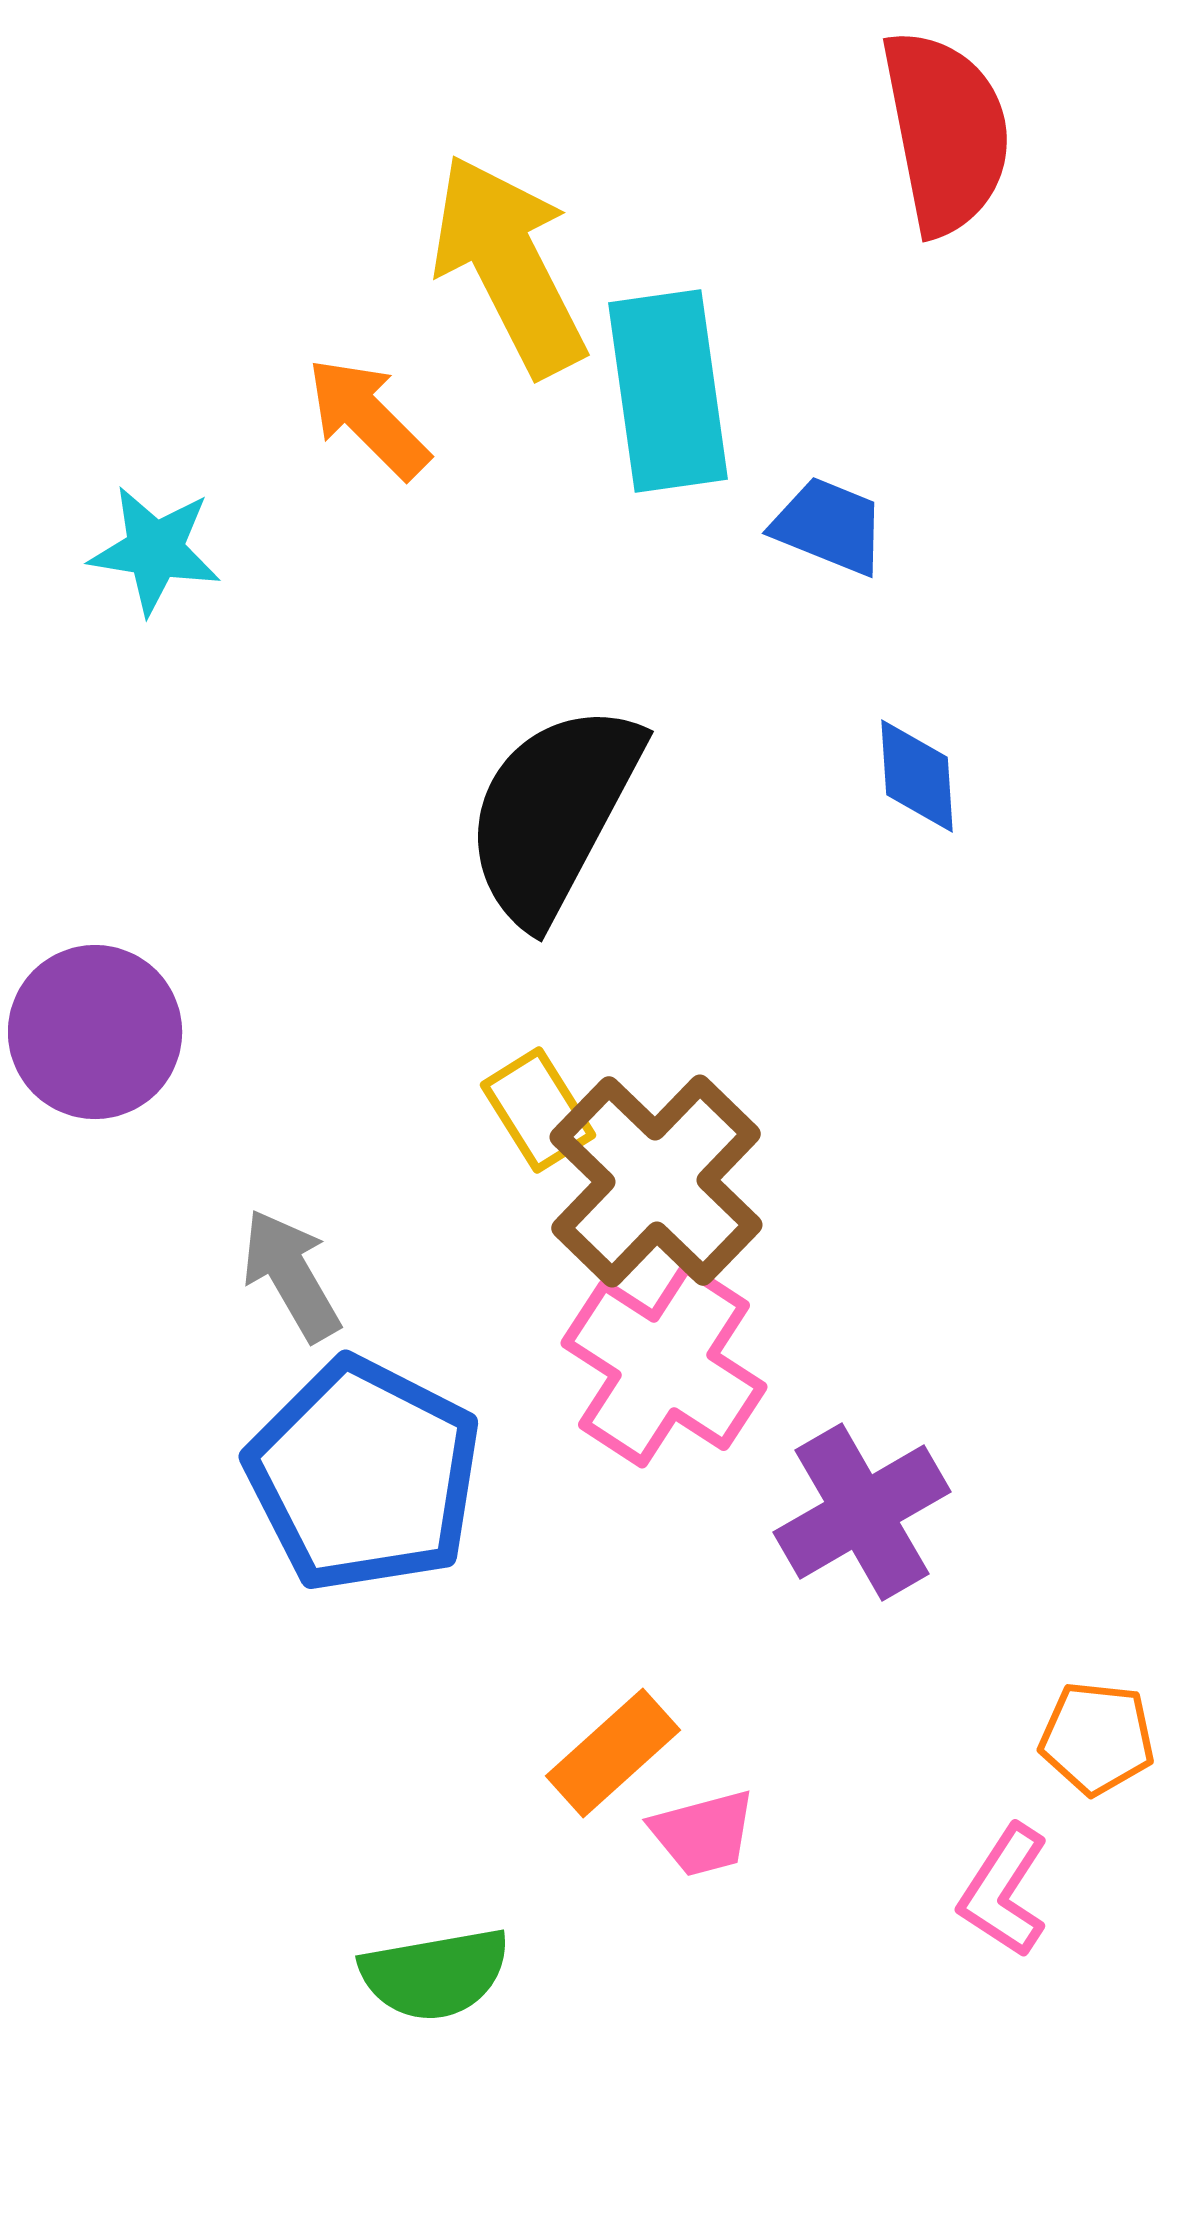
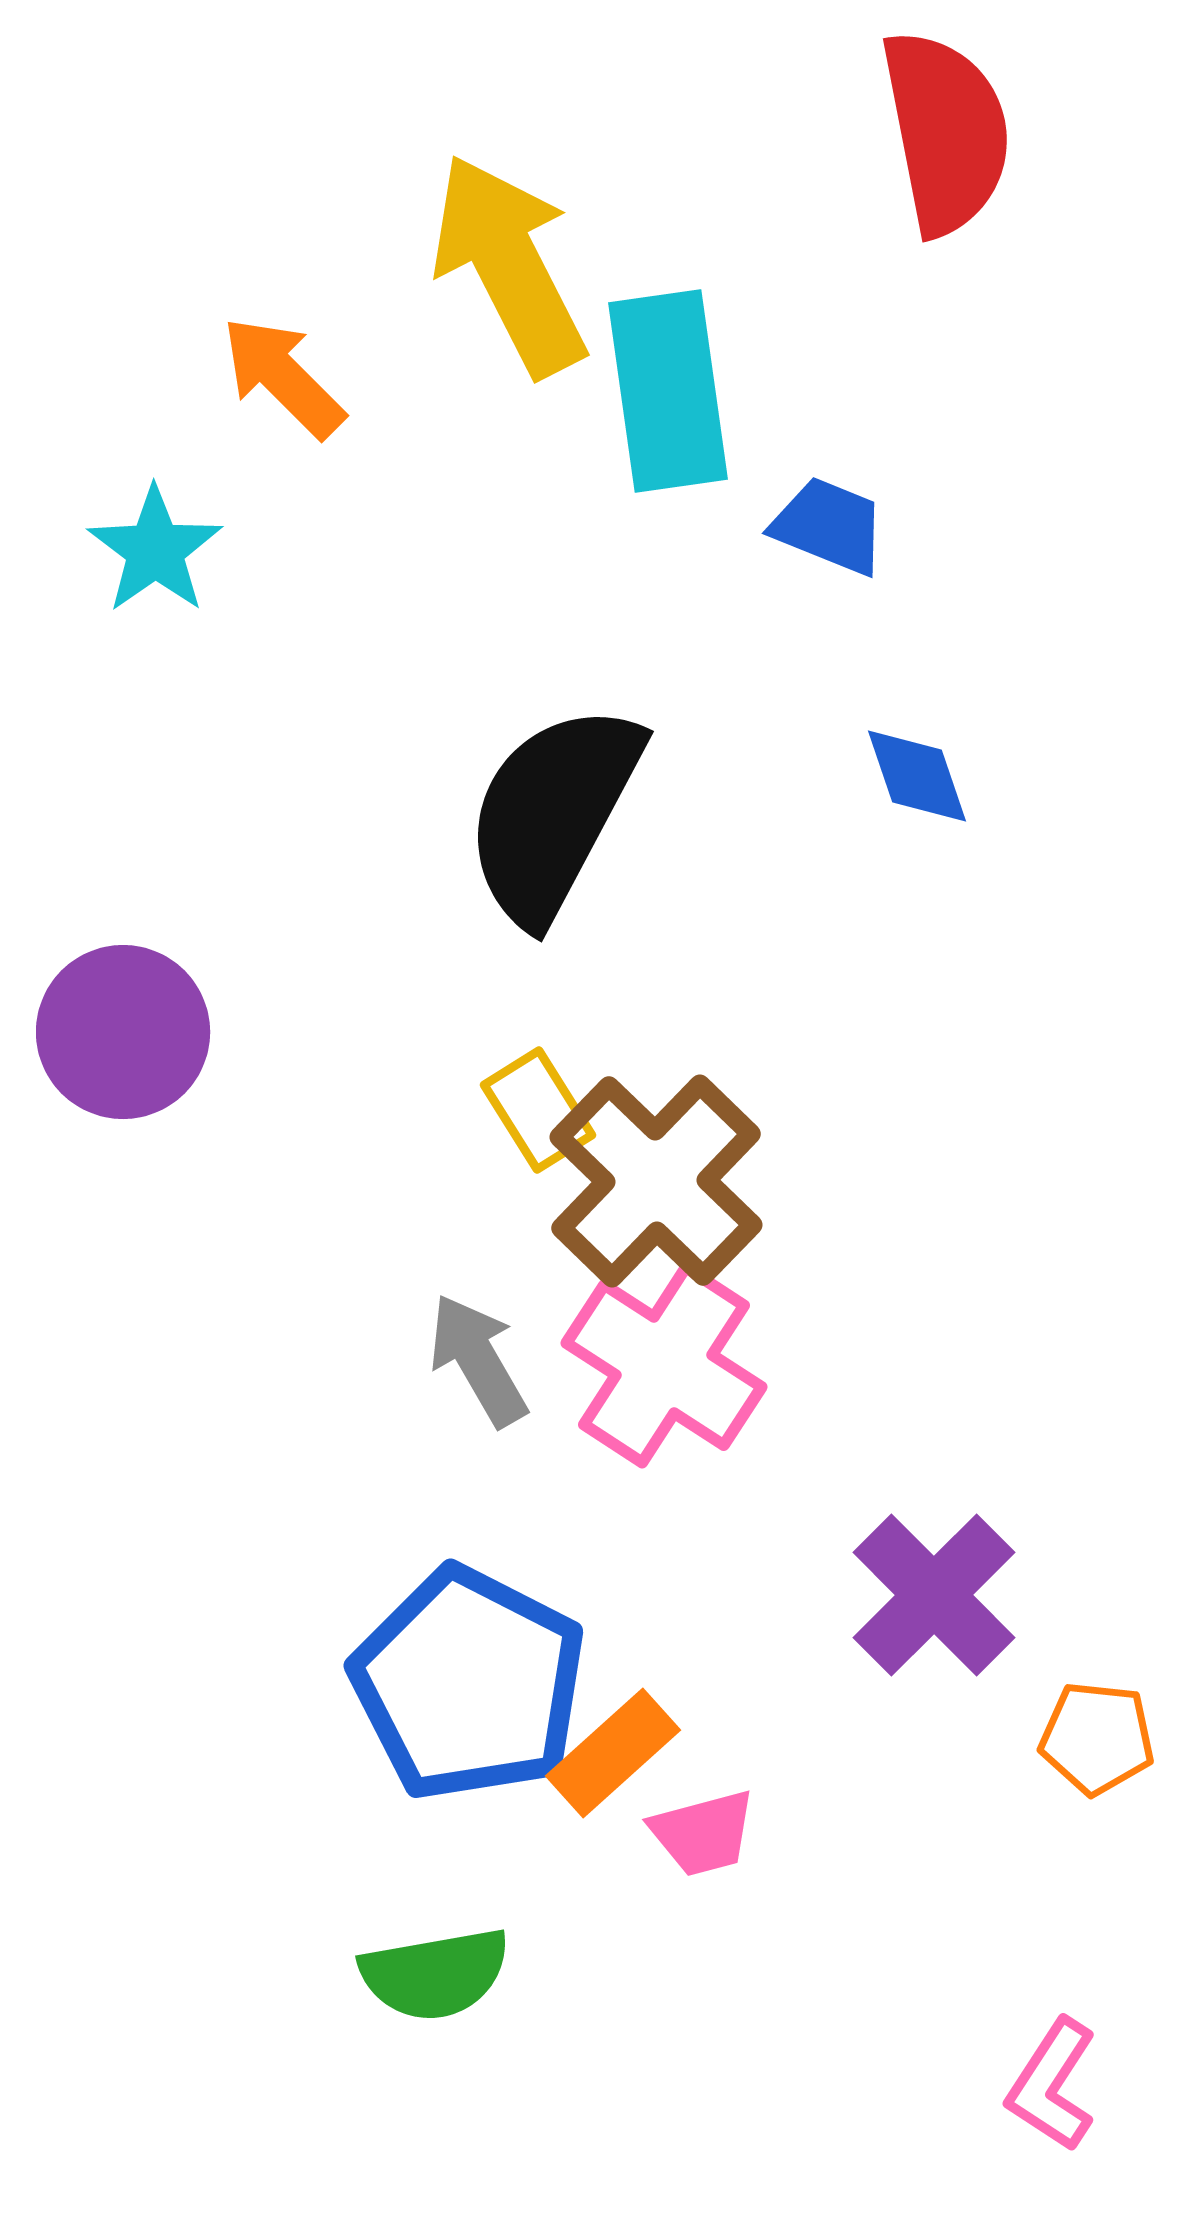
orange arrow: moved 85 px left, 41 px up
cyan star: rotated 28 degrees clockwise
blue diamond: rotated 15 degrees counterclockwise
purple circle: moved 28 px right
gray arrow: moved 187 px right, 85 px down
blue pentagon: moved 105 px right, 209 px down
purple cross: moved 72 px right, 83 px down; rotated 15 degrees counterclockwise
pink L-shape: moved 48 px right, 194 px down
